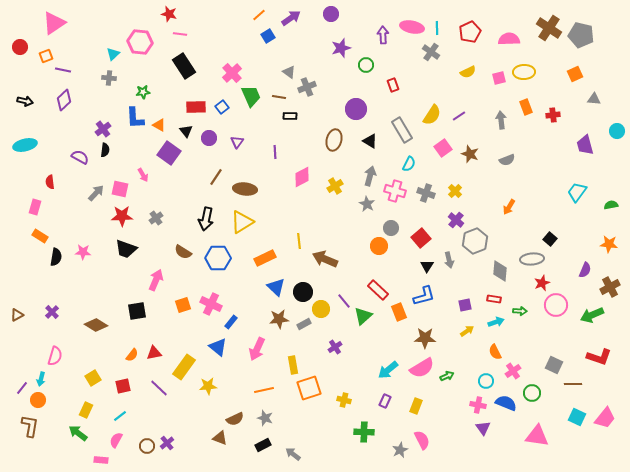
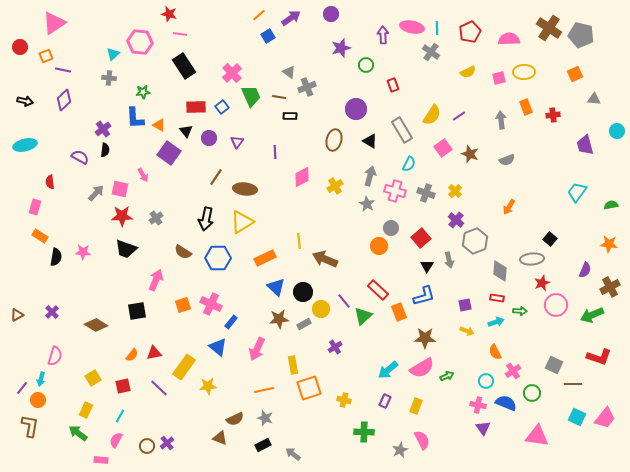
red rectangle at (494, 299): moved 3 px right, 1 px up
yellow arrow at (467, 331): rotated 56 degrees clockwise
cyan line at (120, 416): rotated 24 degrees counterclockwise
